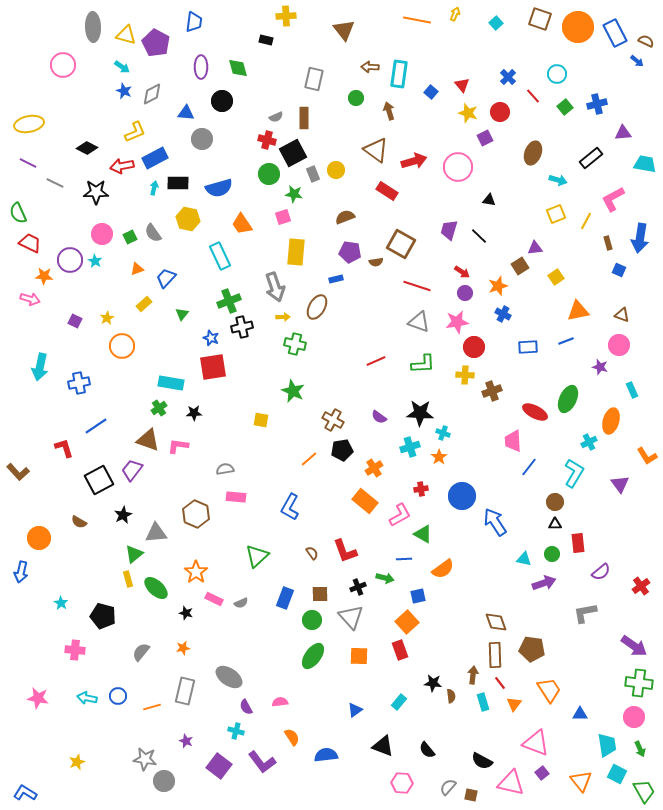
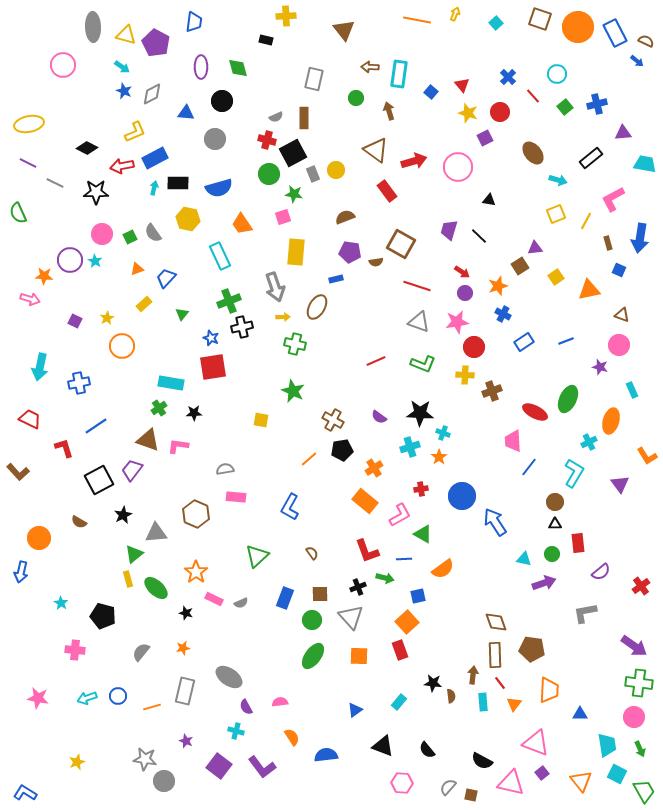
gray circle at (202, 139): moved 13 px right
brown ellipse at (533, 153): rotated 60 degrees counterclockwise
red rectangle at (387, 191): rotated 20 degrees clockwise
red trapezoid at (30, 243): moved 176 px down
orange triangle at (578, 311): moved 11 px right, 21 px up
blue rectangle at (528, 347): moved 4 px left, 5 px up; rotated 30 degrees counterclockwise
green L-shape at (423, 364): rotated 25 degrees clockwise
red L-shape at (345, 551): moved 22 px right
orange trapezoid at (549, 690): rotated 36 degrees clockwise
cyan arrow at (87, 698): rotated 30 degrees counterclockwise
cyan rectangle at (483, 702): rotated 12 degrees clockwise
purple L-shape at (262, 762): moved 5 px down
